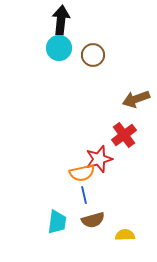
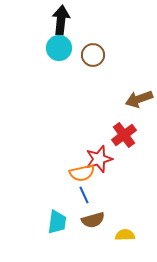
brown arrow: moved 3 px right
blue line: rotated 12 degrees counterclockwise
